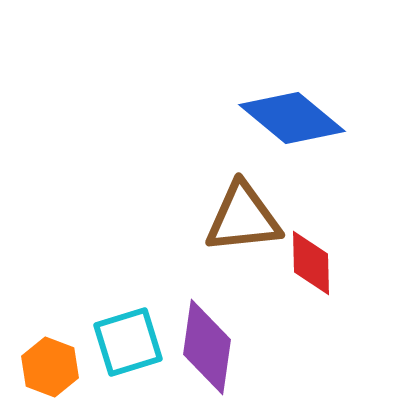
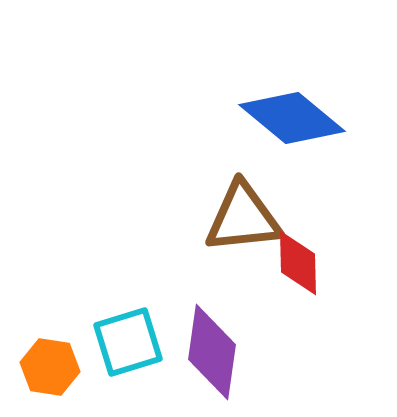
red diamond: moved 13 px left
purple diamond: moved 5 px right, 5 px down
orange hexagon: rotated 12 degrees counterclockwise
